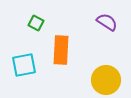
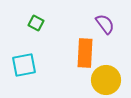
purple semicircle: moved 2 px left, 2 px down; rotated 20 degrees clockwise
orange rectangle: moved 24 px right, 3 px down
